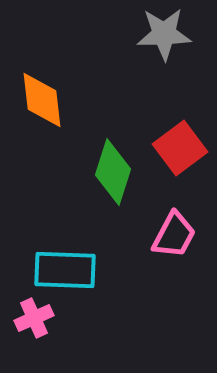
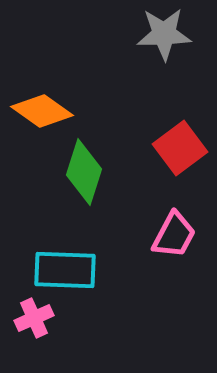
orange diamond: moved 11 px down; rotated 48 degrees counterclockwise
green diamond: moved 29 px left
